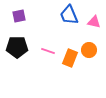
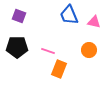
purple square: rotated 32 degrees clockwise
orange rectangle: moved 11 px left, 11 px down
